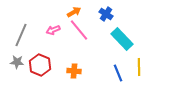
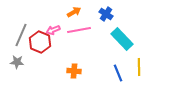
pink line: rotated 60 degrees counterclockwise
red hexagon: moved 23 px up
